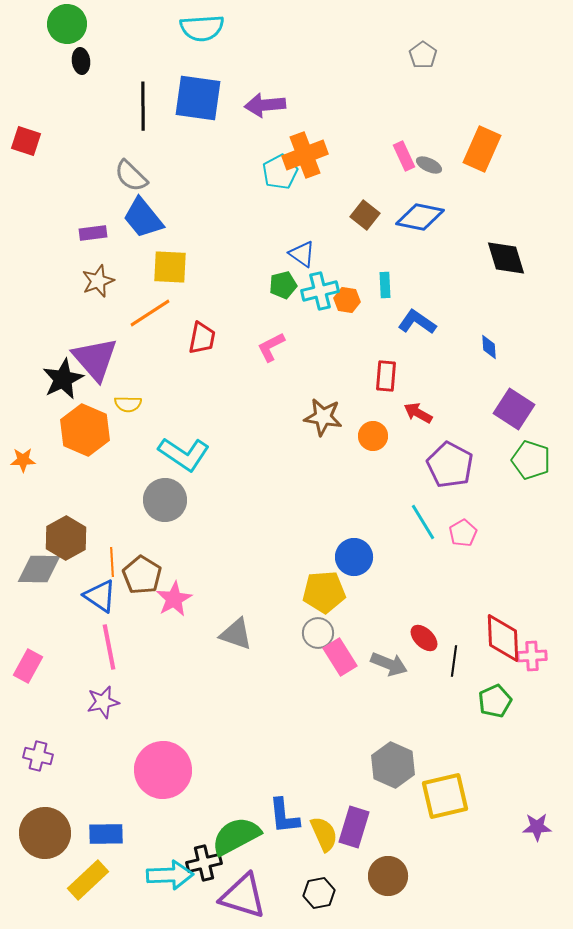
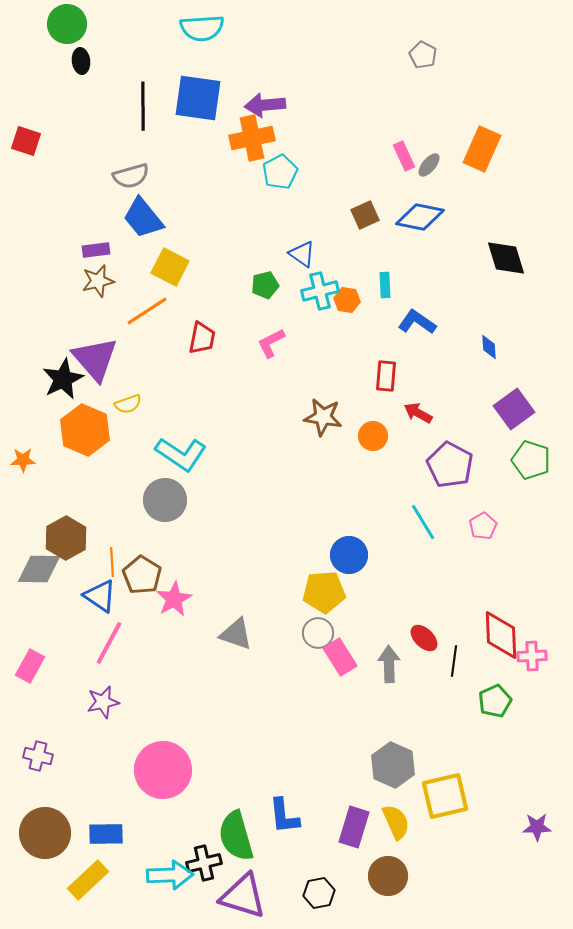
gray pentagon at (423, 55): rotated 8 degrees counterclockwise
orange cross at (305, 155): moved 53 px left, 17 px up; rotated 9 degrees clockwise
gray ellipse at (429, 165): rotated 75 degrees counterclockwise
gray semicircle at (131, 176): rotated 60 degrees counterclockwise
brown square at (365, 215): rotated 28 degrees clockwise
purple rectangle at (93, 233): moved 3 px right, 17 px down
yellow square at (170, 267): rotated 24 degrees clockwise
brown star at (98, 281): rotated 8 degrees clockwise
green pentagon at (283, 285): moved 18 px left
orange line at (150, 313): moved 3 px left, 2 px up
pink L-shape at (271, 347): moved 4 px up
yellow semicircle at (128, 404): rotated 20 degrees counterclockwise
purple square at (514, 409): rotated 21 degrees clockwise
cyan L-shape at (184, 454): moved 3 px left
pink pentagon at (463, 533): moved 20 px right, 7 px up
blue circle at (354, 557): moved 5 px left, 2 px up
red diamond at (503, 638): moved 2 px left, 3 px up
pink line at (109, 647): moved 4 px up; rotated 39 degrees clockwise
gray arrow at (389, 664): rotated 114 degrees counterclockwise
pink rectangle at (28, 666): moved 2 px right
yellow semicircle at (324, 834): moved 72 px right, 12 px up
green semicircle at (236, 836): rotated 78 degrees counterclockwise
